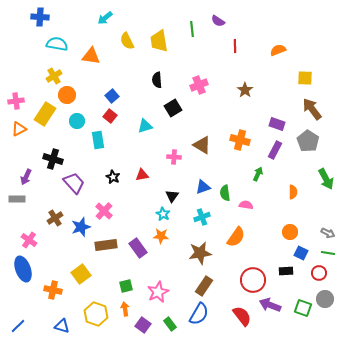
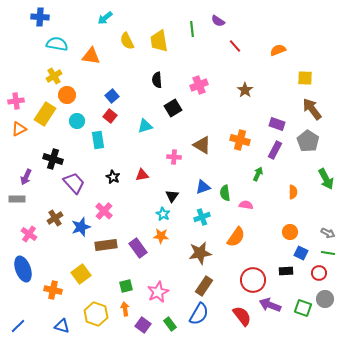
red line at (235, 46): rotated 40 degrees counterclockwise
pink cross at (29, 240): moved 6 px up
